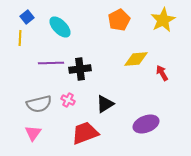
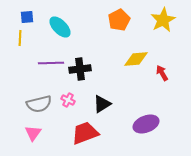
blue square: rotated 32 degrees clockwise
black triangle: moved 3 px left
